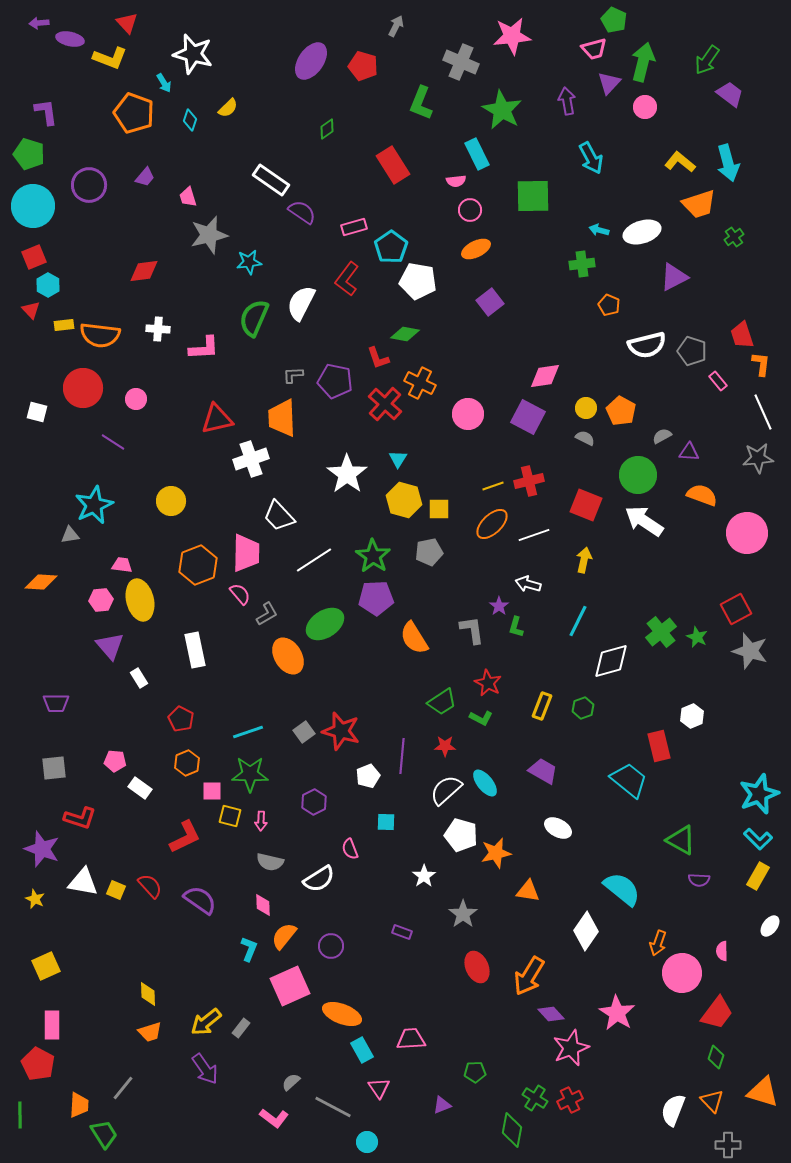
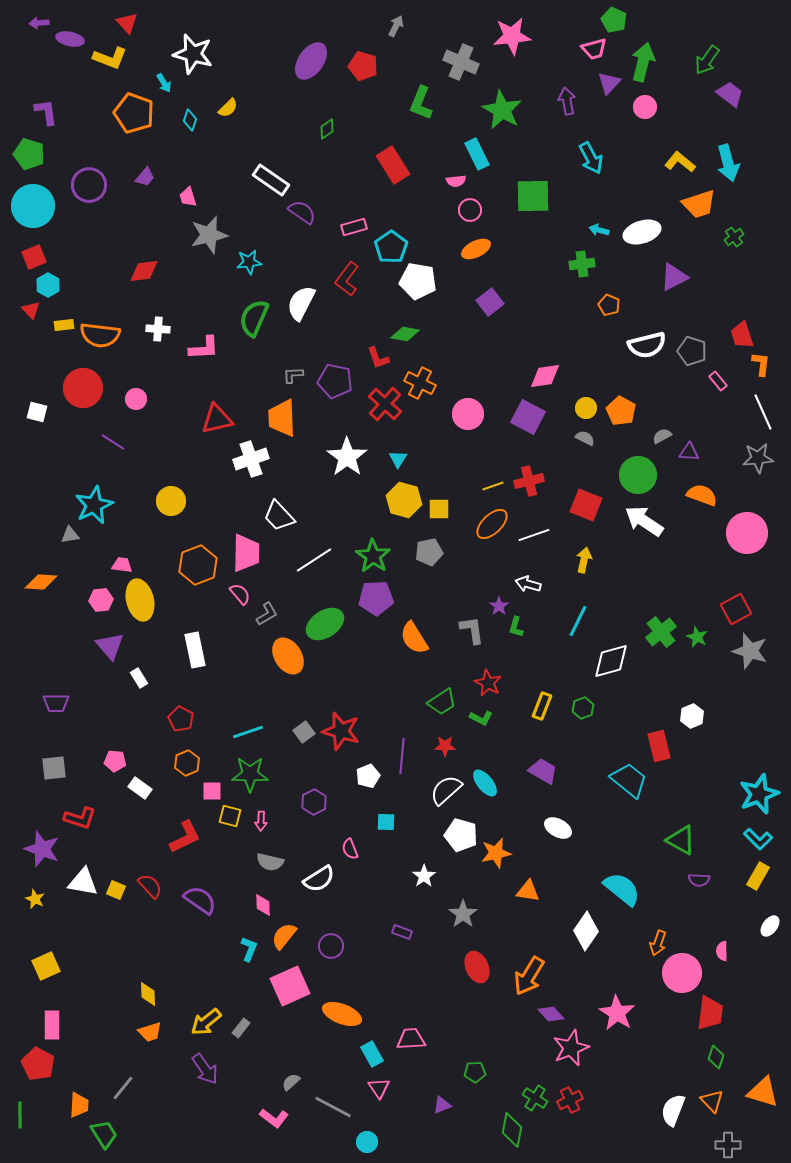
white star at (347, 474): moved 17 px up
red trapezoid at (717, 1013): moved 7 px left; rotated 30 degrees counterclockwise
cyan rectangle at (362, 1050): moved 10 px right, 4 px down
